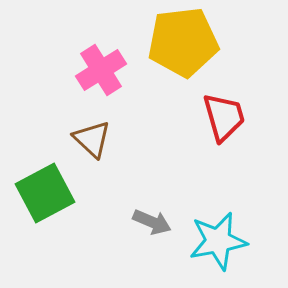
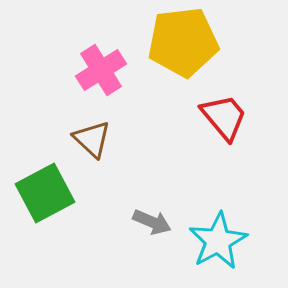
red trapezoid: rotated 24 degrees counterclockwise
cyan star: rotated 18 degrees counterclockwise
